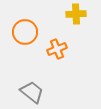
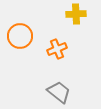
orange circle: moved 5 px left, 4 px down
gray trapezoid: moved 27 px right
